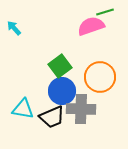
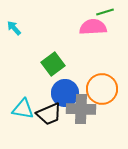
pink semicircle: moved 2 px right, 1 px down; rotated 16 degrees clockwise
green square: moved 7 px left, 2 px up
orange circle: moved 2 px right, 12 px down
blue circle: moved 3 px right, 2 px down
black trapezoid: moved 3 px left, 3 px up
